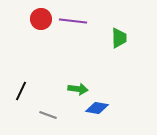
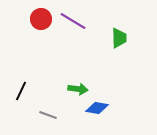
purple line: rotated 24 degrees clockwise
